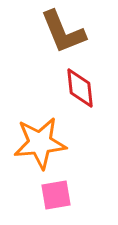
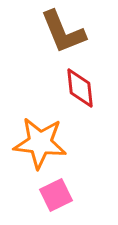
orange star: rotated 12 degrees clockwise
pink square: rotated 16 degrees counterclockwise
